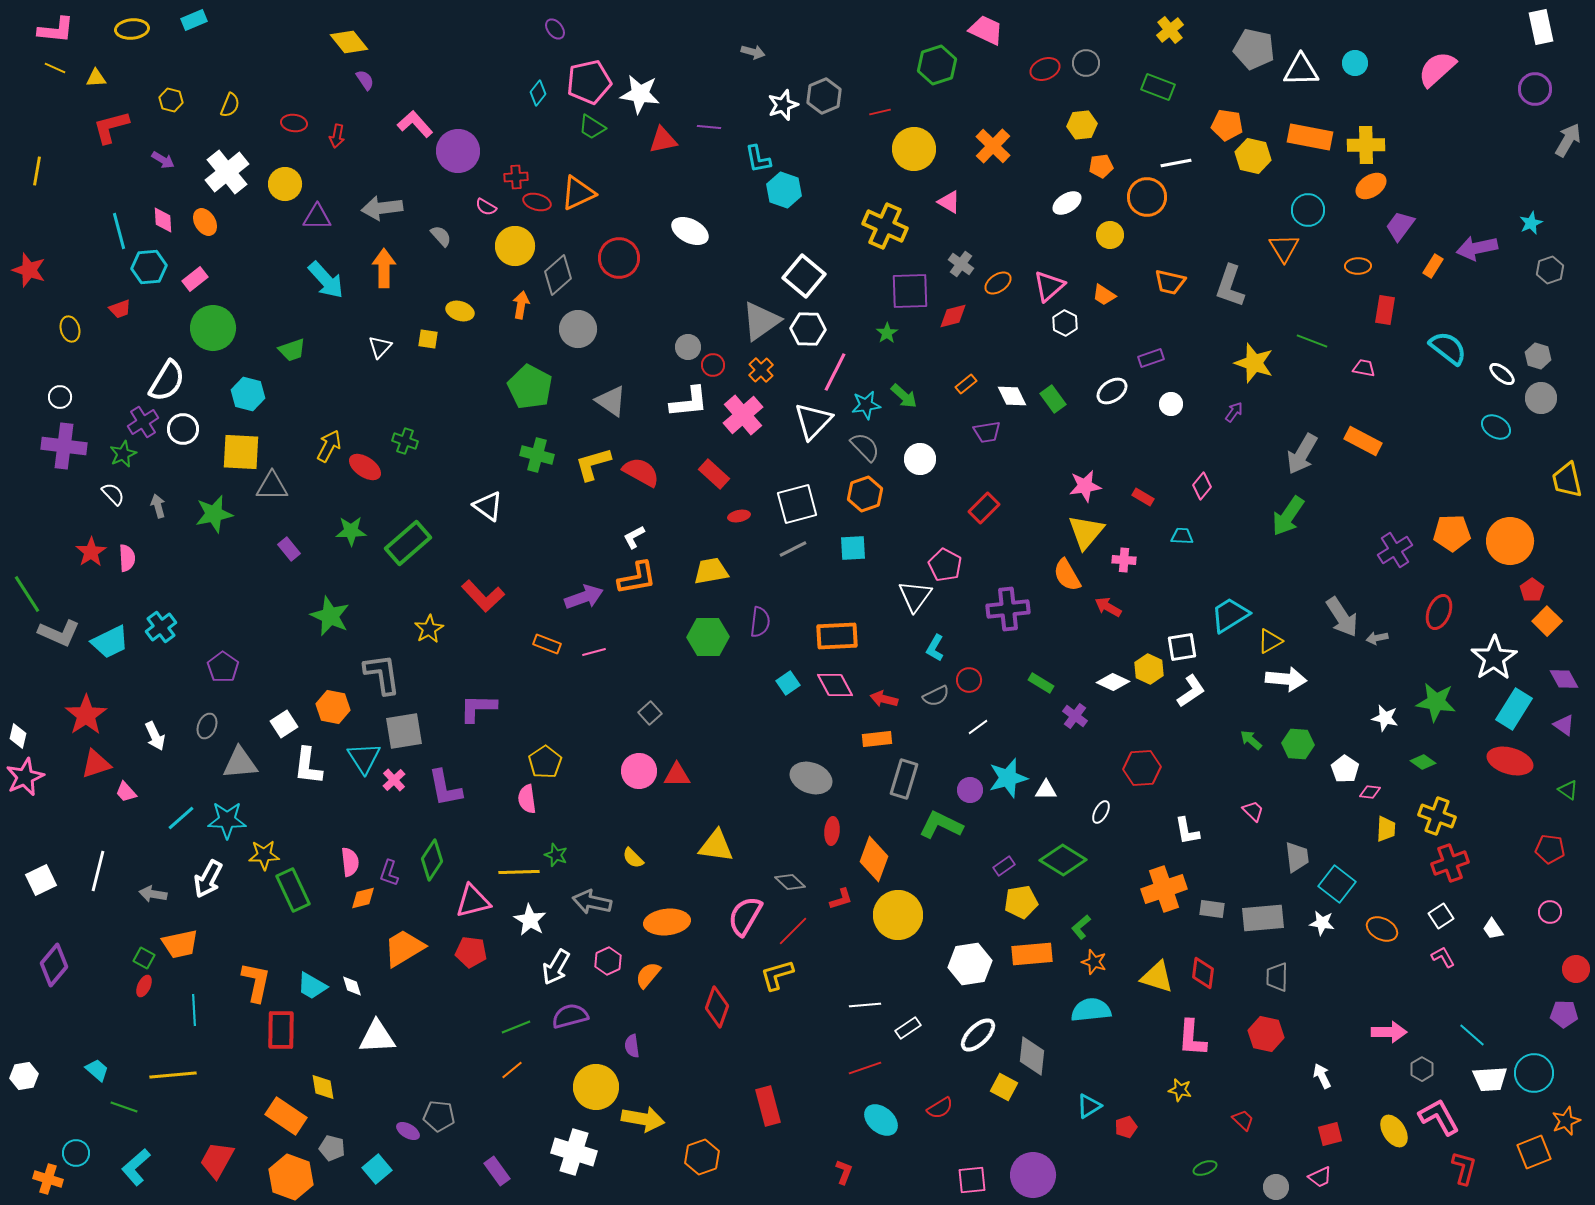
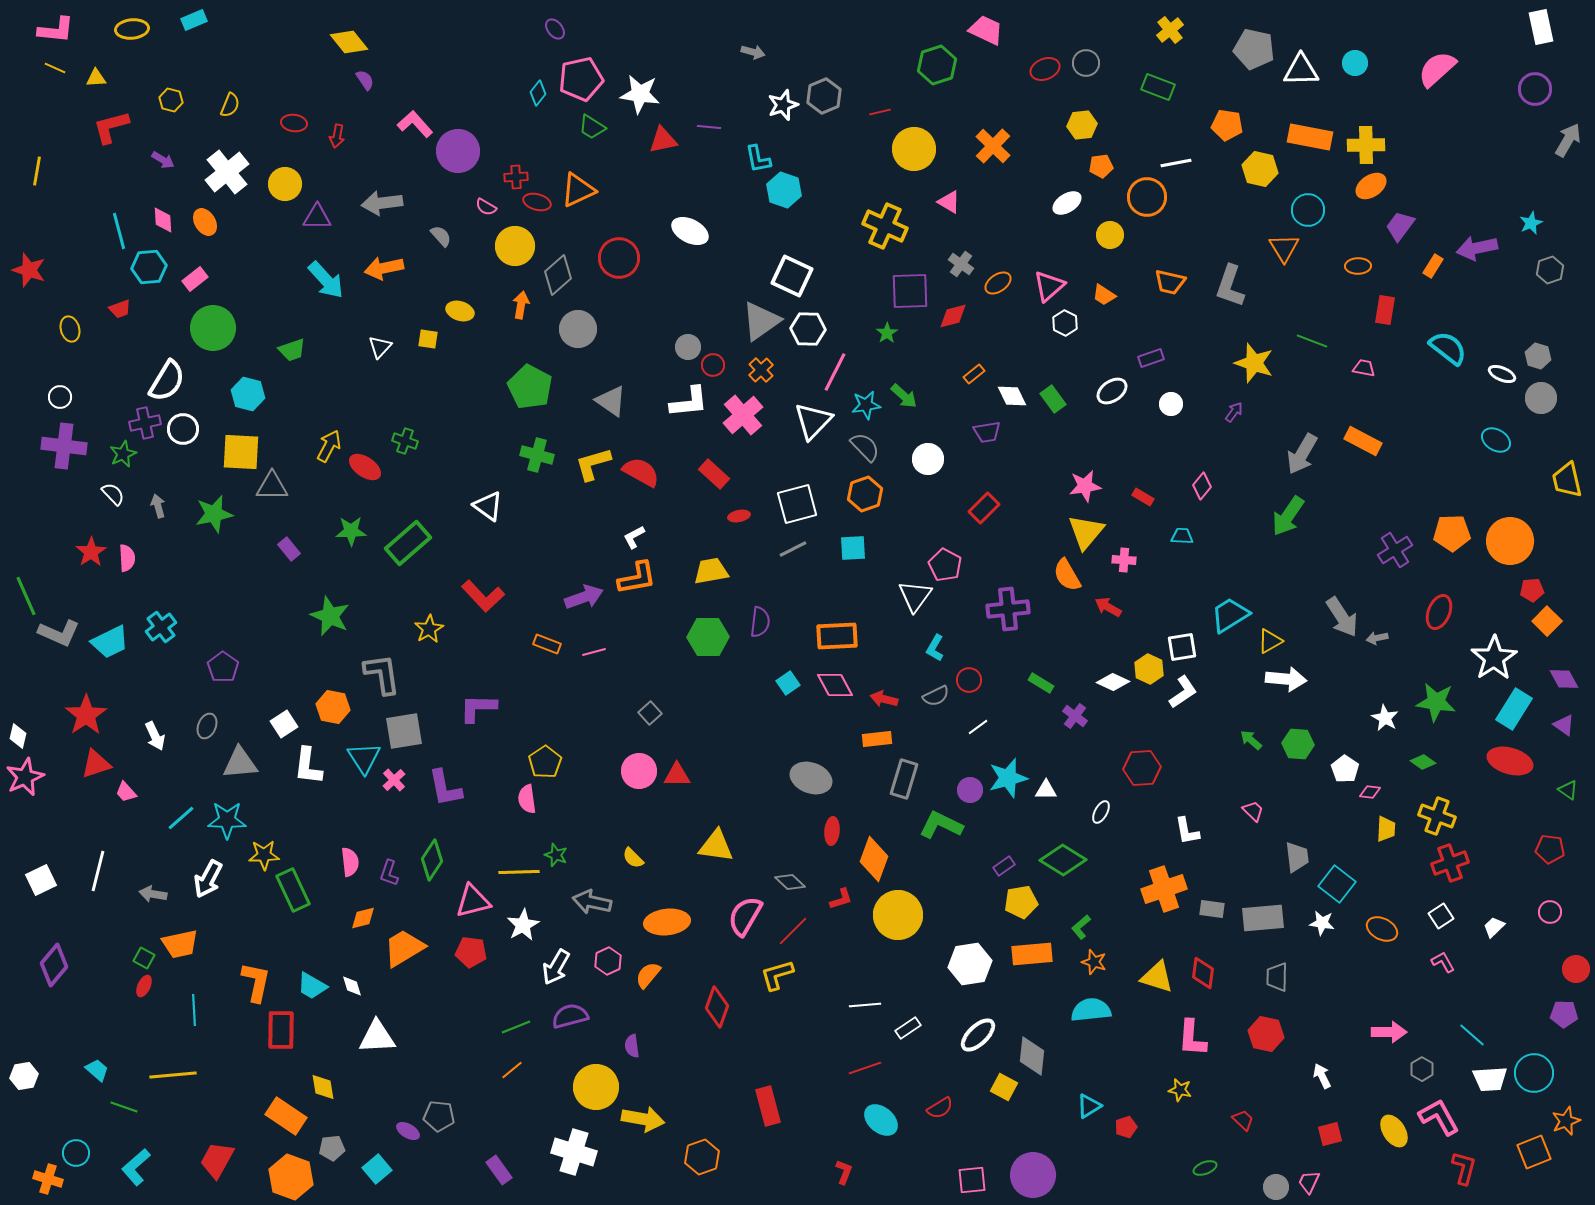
pink pentagon at (589, 82): moved 8 px left, 3 px up
yellow hexagon at (1253, 156): moved 7 px right, 13 px down
orange triangle at (578, 193): moved 3 px up
gray arrow at (382, 208): moved 5 px up
orange arrow at (384, 268): rotated 102 degrees counterclockwise
white square at (804, 276): moved 12 px left; rotated 15 degrees counterclockwise
white ellipse at (1502, 374): rotated 16 degrees counterclockwise
orange rectangle at (966, 384): moved 8 px right, 10 px up
purple cross at (143, 422): moved 2 px right, 1 px down; rotated 20 degrees clockwise
cyan ellipse at (1496, 427): moved 13 px down
white circle at (920, 459): moved 8 px right
red pentagon at (1532, 590): rotated 30 degrees clockwise
green line at (27, 594): moved 1 px left, 2 px down; rotated 9 degrees clockwise
white L-shape at (1191, 691): moved 8 px left, 1 px down
white star at (1385, 718): rotated 16 degrees clockwise
orange diamond at (363, 898): moved 20 px down
white star at (530, 920): moved 7 px left, 5 px down; rotated 12 degrees clockwise
white trapezoid at (1493, 929): moved 1 px right, 2 px up; rotated 80 degrees clockwise
pink L-shape at (1443, 957): moved 5 px down
gray pentagon at (332, 1148): rotated 20 degrees counterclockwise
purple rectangle at (497, 1171): moved 2 px right, 1 px up
pink trapezoid at (1320, 1177): moved 11 px left, 5 px down; rotated 140 degrees clockwise
